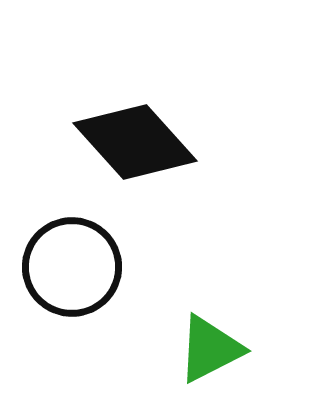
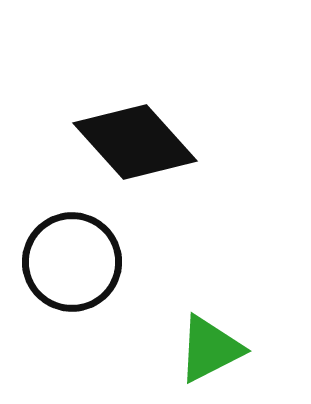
black circle: moved 5 px up
